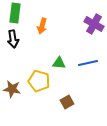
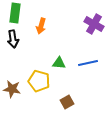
orange arrow: moved 1 px left
